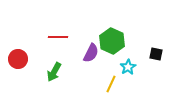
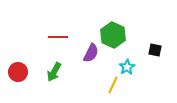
green hexagon: moved 1 px right, 6 px up
black square: moved 1 px left, 4 px up
red circle: moved 13 px down
cyan star: moved 1 px left
yellow line: moved 2 px right, 1 px down
